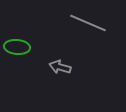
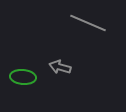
green ellipse: moved 6 px right, 30 px down
